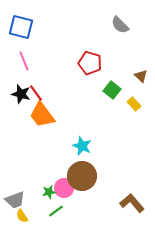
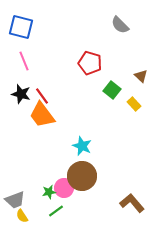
red line: moved 6 px right, 3 px down
